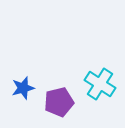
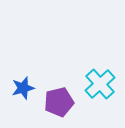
cyan cross: rotated 16 degrees clockwise
